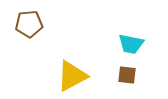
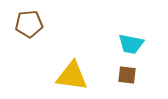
yellow triangle: rotated 36 degrees clockwise
